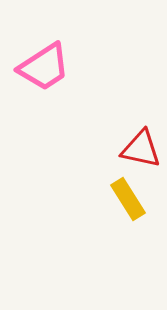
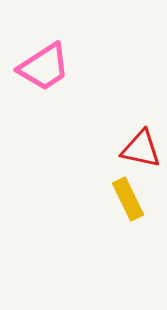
yellow rectangle: rotated 6 degrees clockwise
